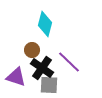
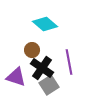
cyan diamond: rotated 65 degrees counterclockwise
purple line: rotated 35 degrees clockwise
gray square: rotated 36 degrees counterclockwise
